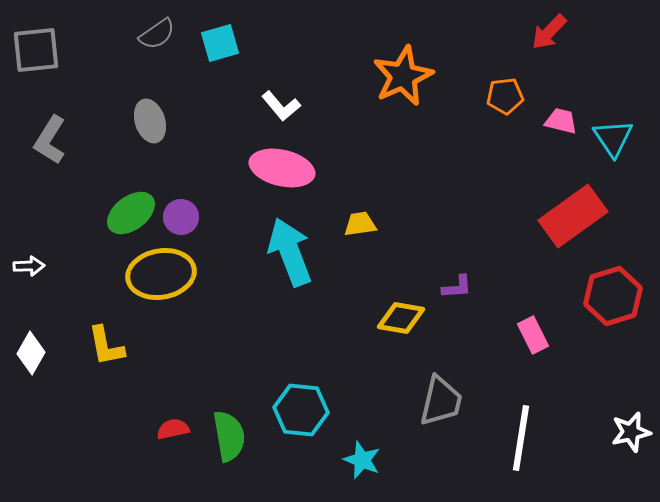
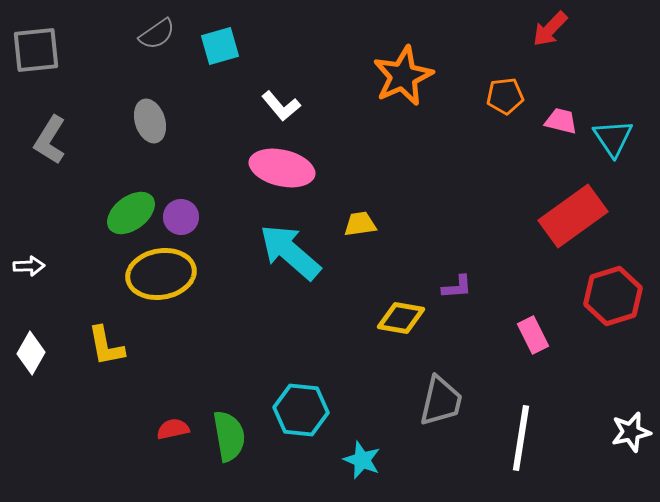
red arrow: moved 1 px right, 3 px up
cyan square: moved 3 px down
cyan arrow: rotated 28 degrees counterclockwise
